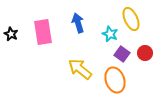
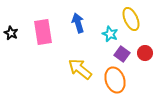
black star: moved 1 px up
